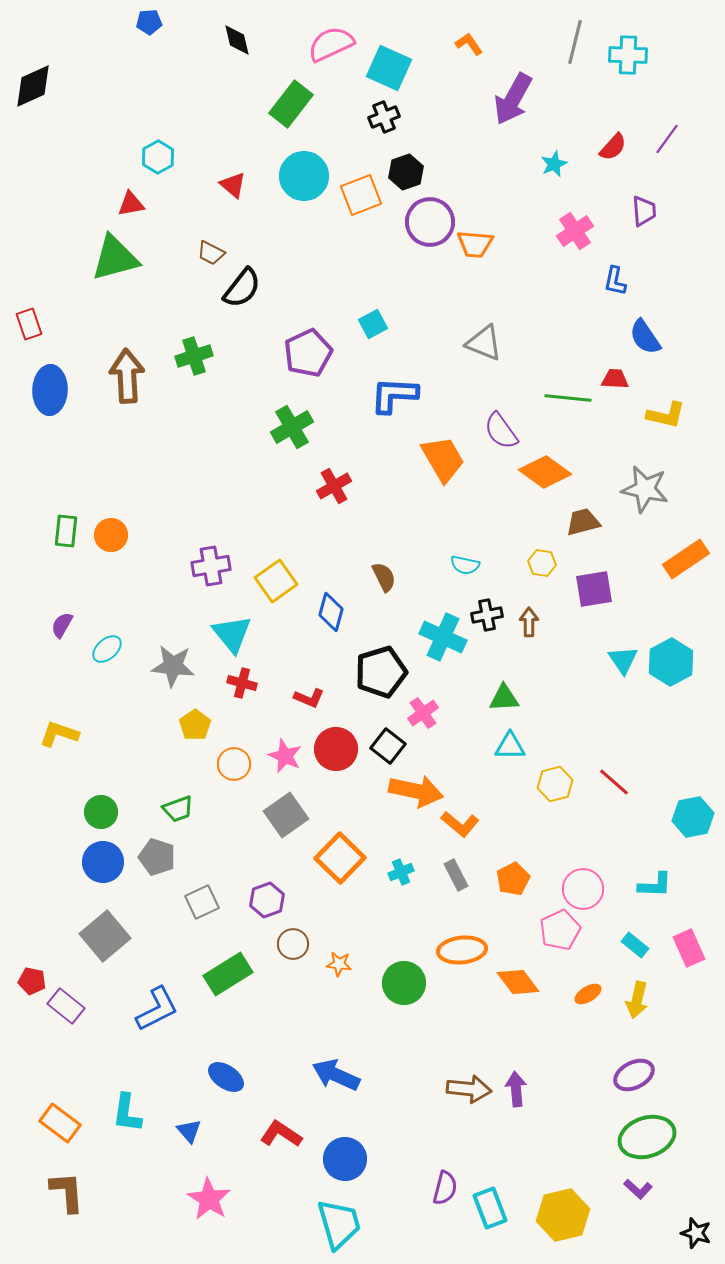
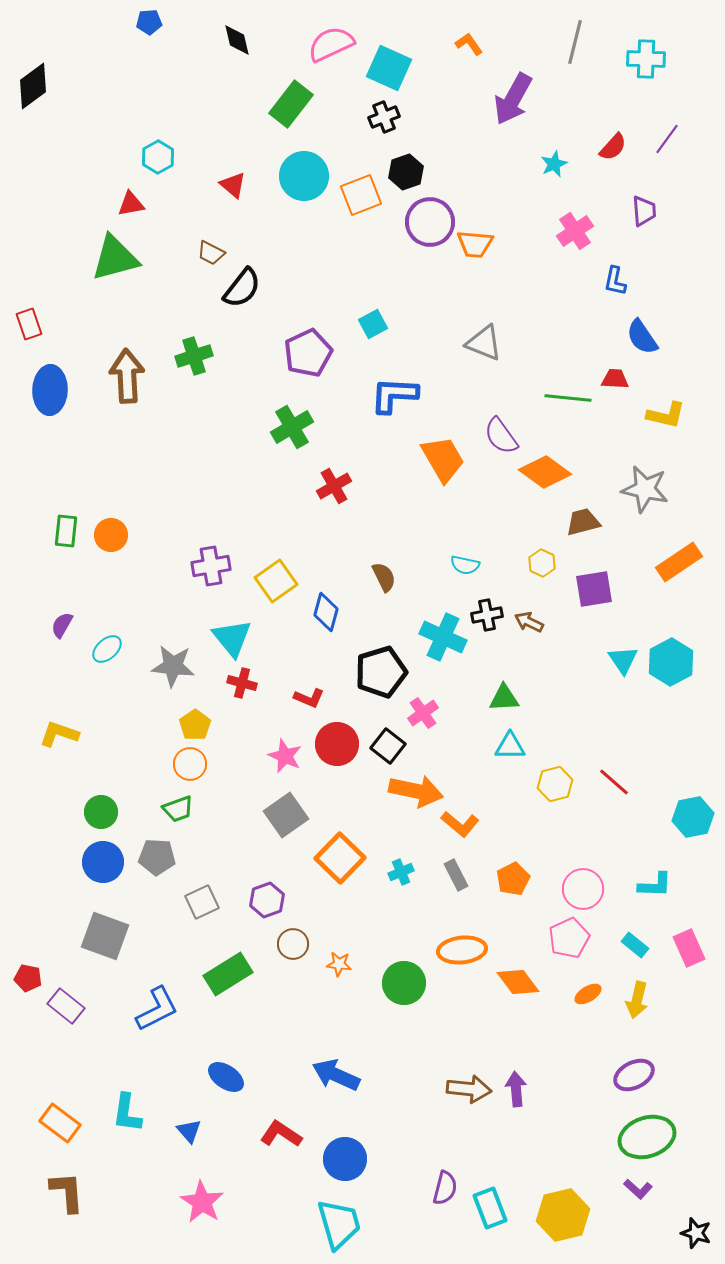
cyan cross at (628, 55): moved 18 px right, 4 px down
black diamond at (33, 86): rotated 12 degrees counterclockwise
blue semicircle at (645, 337): moved 3 px left
purple semicircle at (501, 431): moved 5 px down
orange rectangle at (686, 559): moved 7 px left, 3 px down
yellow hexagon at (542, 563): rotated 16 degrees clockwise
blue diamond at (331, 612): moved 5 px left
brown arrow at (529, 622): rotated 64 degrees counterclockwise
cyan triangle at (232, 634): moved 4 px down
red circle at (336, 749): moved 1 px right, 5 px up
orange circle at (234, 764): moved 44 px left
gray pentagon at (157, 857): rotated 15 degrees counterclockwise
pink pentagon at (560, 930): moved 9 px right, 8 px down
gray square at (105, 936): rotated 30 degrees counterclockwise
red pentagon at (32, 981): moved 4 px left, 3 px up
pink star at (209, 1199): moved 7 px left, 3 px down
